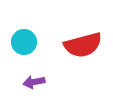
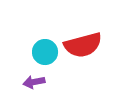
cyan circle: moved 21 px right, 10 px down
